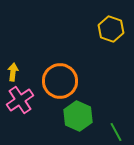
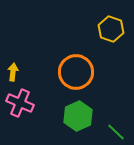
orange circle: moved 16 px right, 9 px up
pink cross: moved 3 px down; rotated 32 degrees counterclockwise
green hexagon: rotated 12 degrees clockwise
green line: rotated 18 degrees counterclockwise
